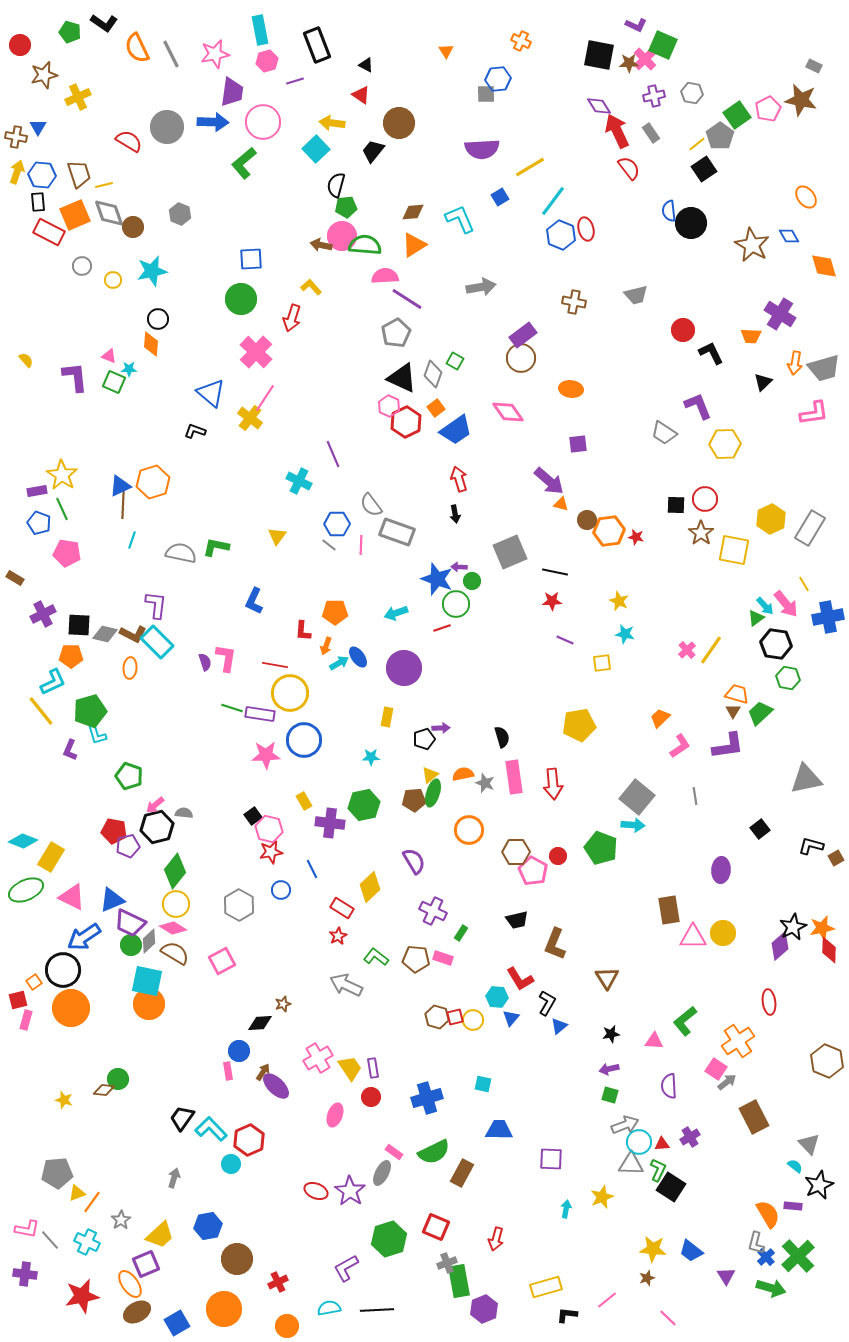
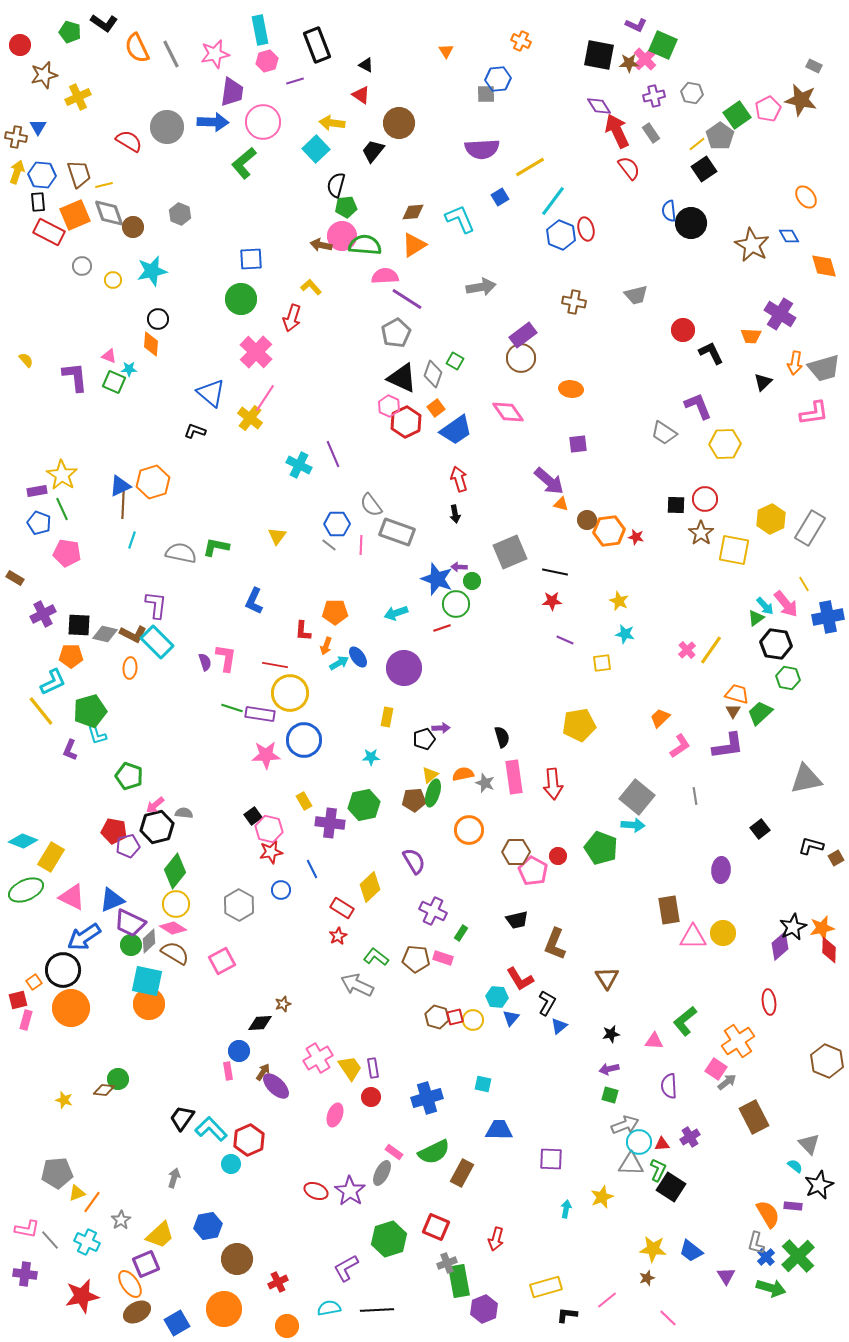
cyan cross at (299, 481): moved 16 px up
gray arrow at (346, 985): moved 11 px right
